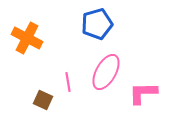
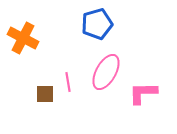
orange cross: moved 4 px left
brown square: moved 2 px right, 6 px up; rotated 24 degrees counterclockwise
